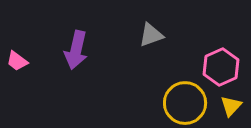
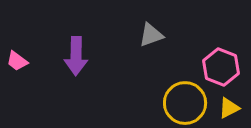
purple arrow: moved 6 px down; rotated 12 degrees counterclockwise
pink hexagon: rotated 15 degrees counterclockwise
yellow triangle: moved 2 px left, 2 px down; rotated 20 degrees clockwise
